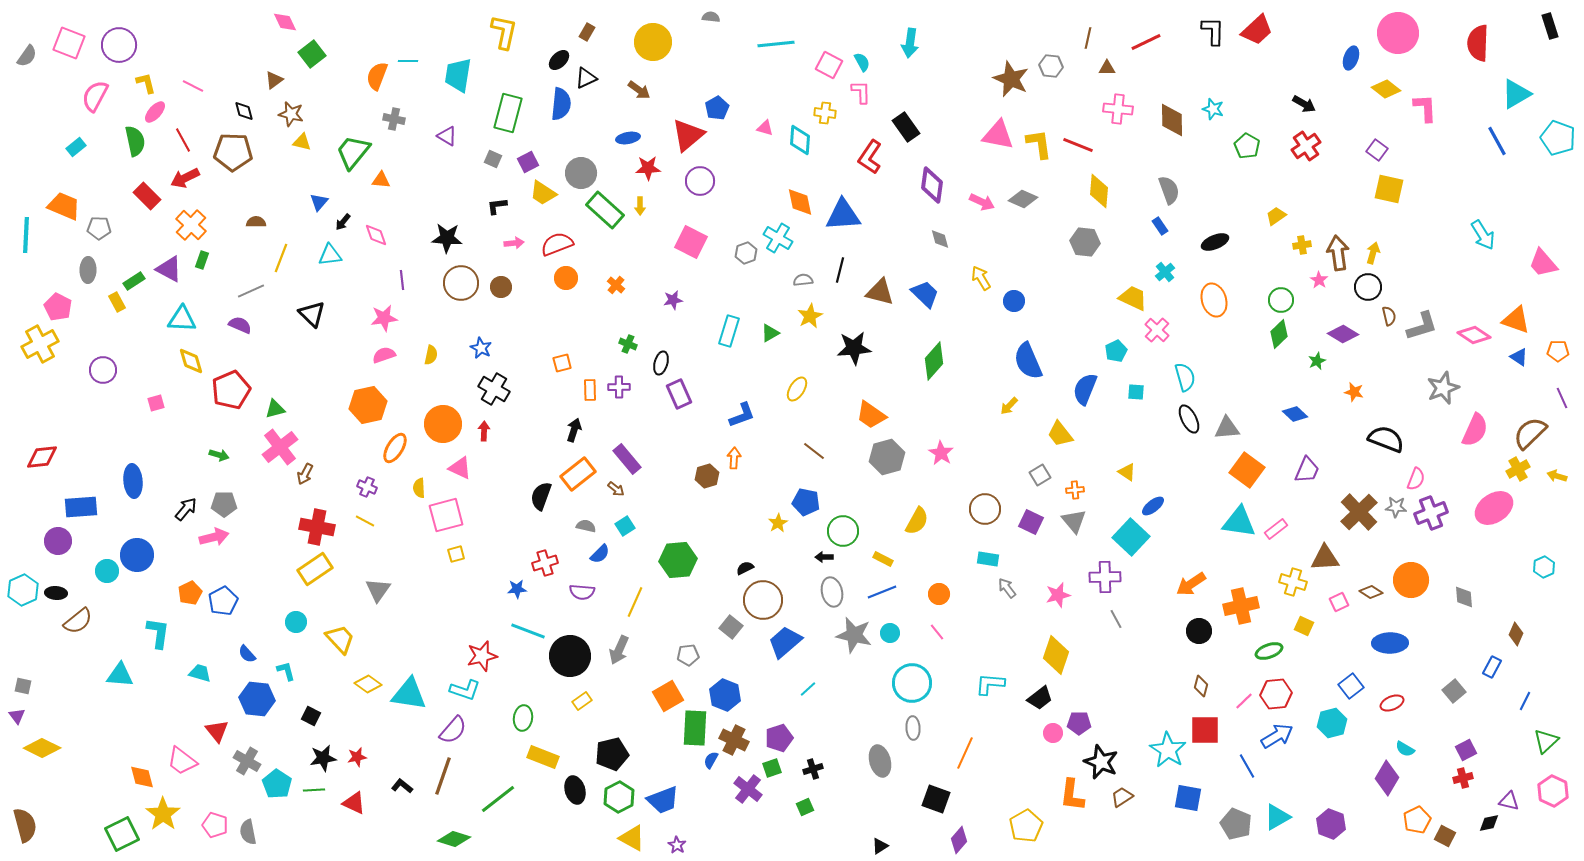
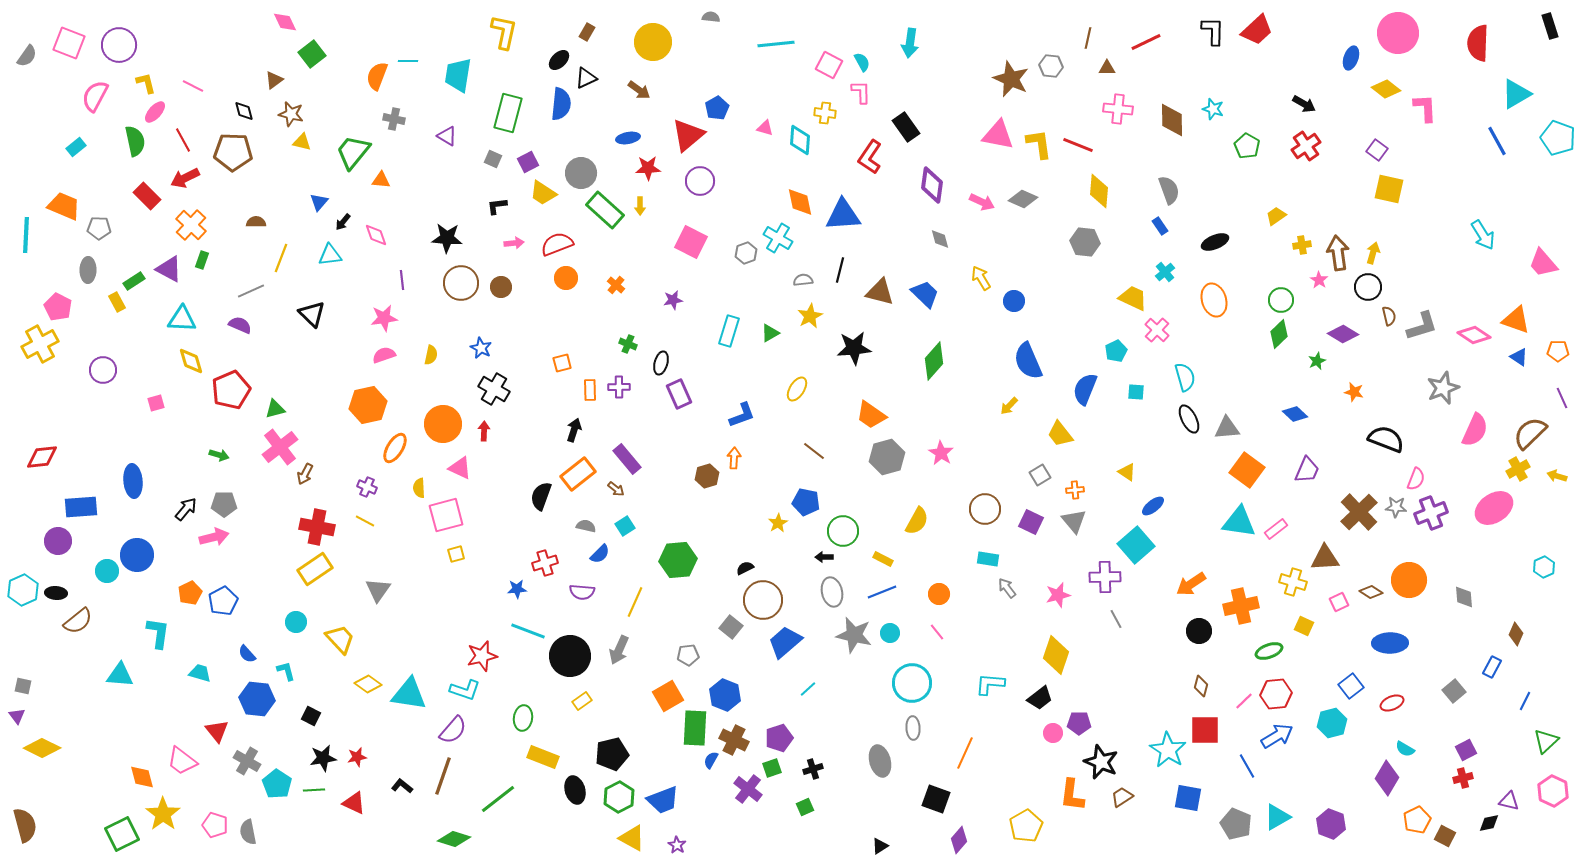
cyan square at (1131, 537): moved 5 px right, 8 px down; rotated 6 degrees clockwise
orange circle at (1411, 580): moved 2 px left
